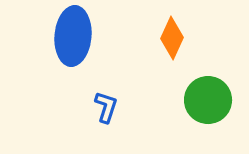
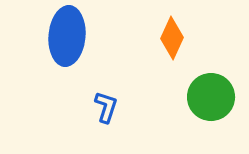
blue ellipse: moved 6 px left
green circle: moved 3 px right, 3 px up
